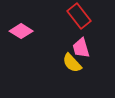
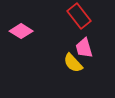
pink trapezoid: moved 3 px right
yellow semicircle: moved 1 px right
